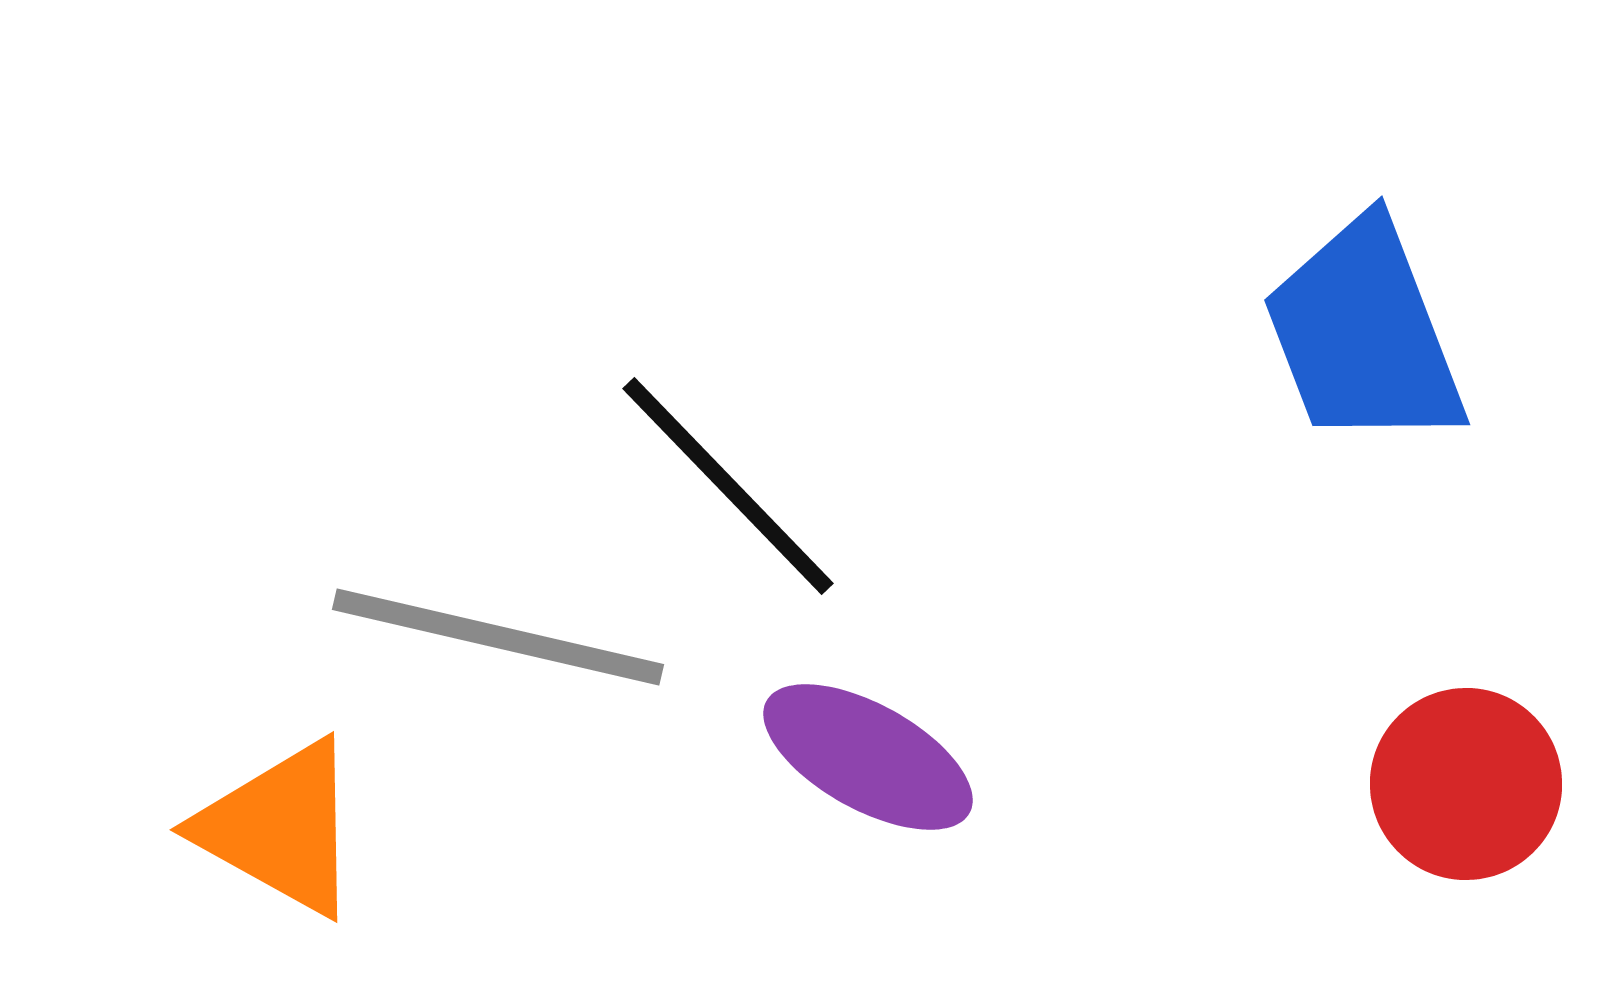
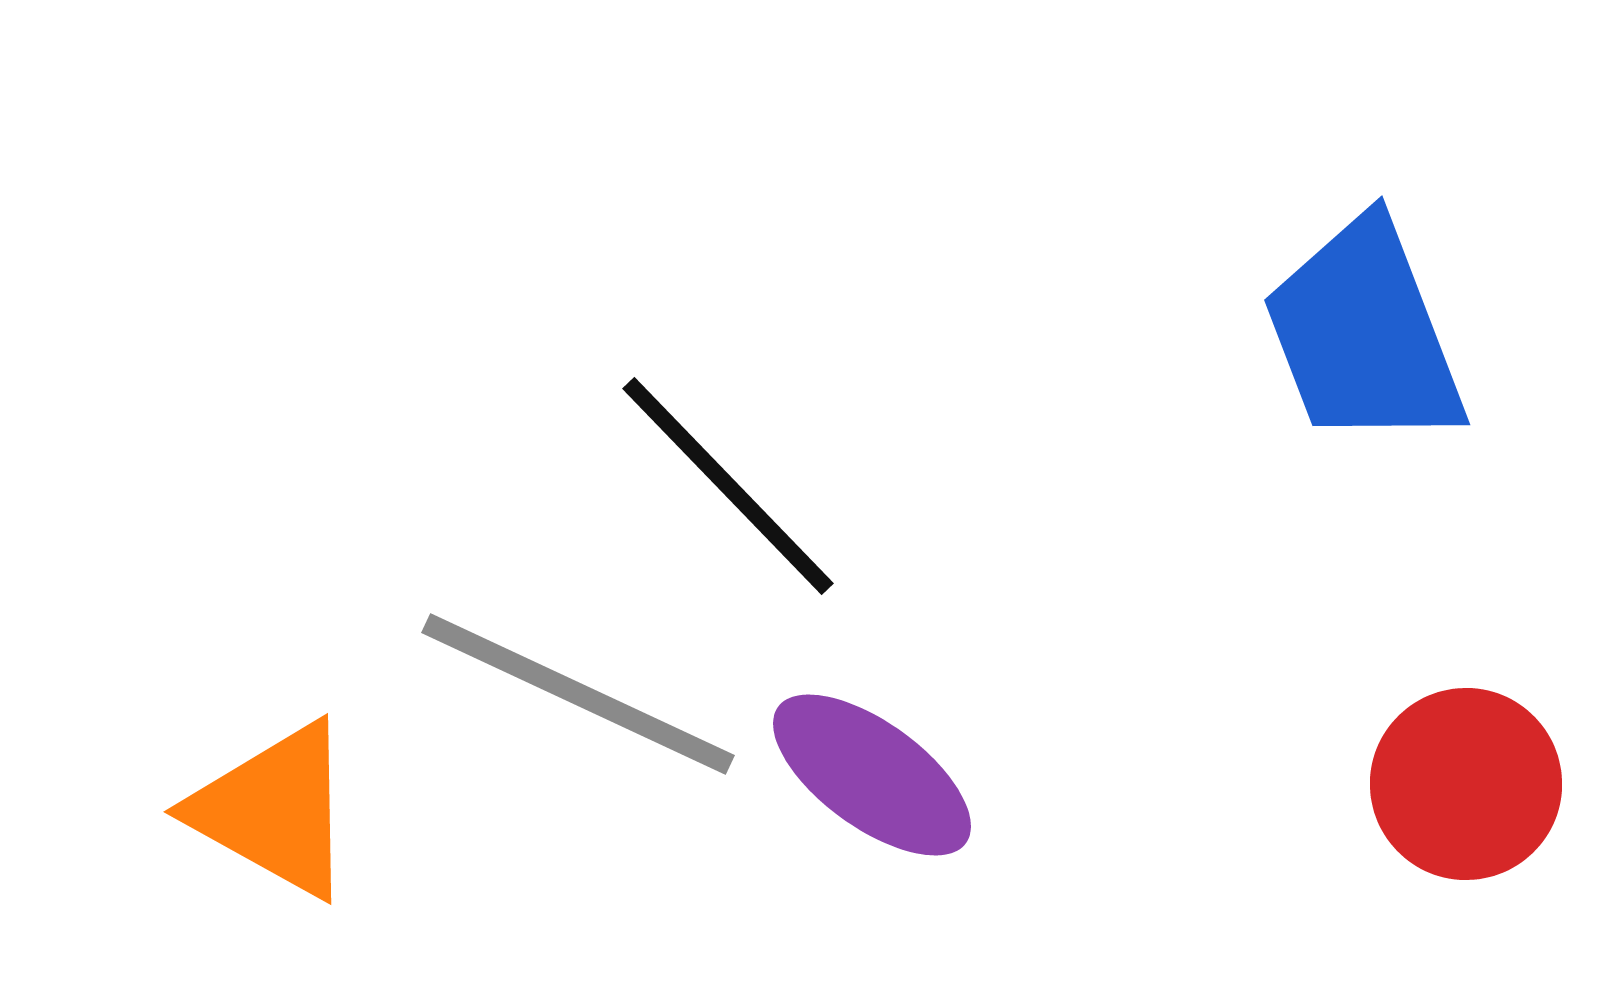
gray line: moved 80 px right, 57 px down; rotated 12 degrees clockwise
purple ellipse: moved 4 px right, 18 px down; rotated 7 degrees clockwise
orange triangle: moved 6 px left, 18 px up
